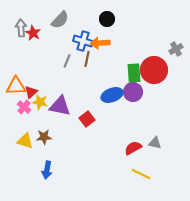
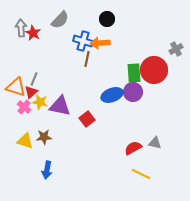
gray line: moved 33 px left, 18 px down
orange triangle: moved 1 px down; rotated 20 degrees clockwise
